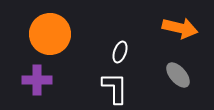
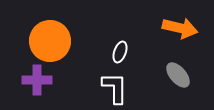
orange circle: moved 7 px down
